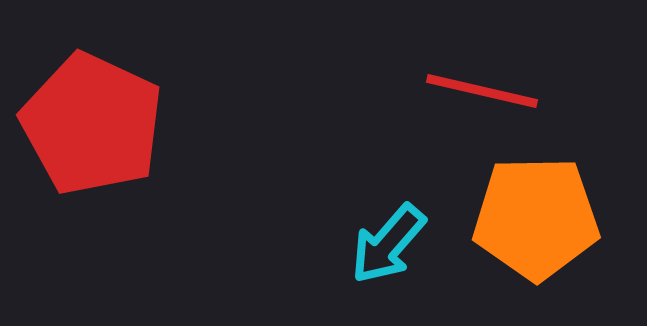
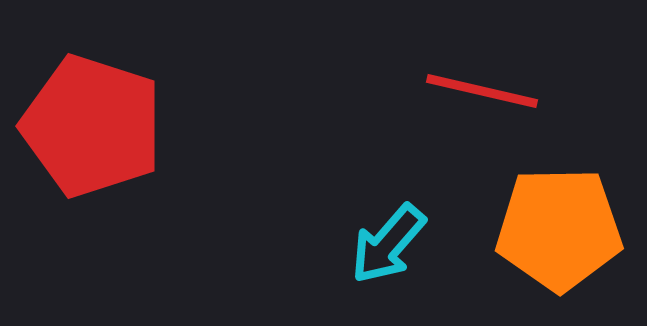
red pentagon: moved 2 px down; rotated 7 degrees counterclockwise
orange pentagon: moved 23 px right, 11 px down
